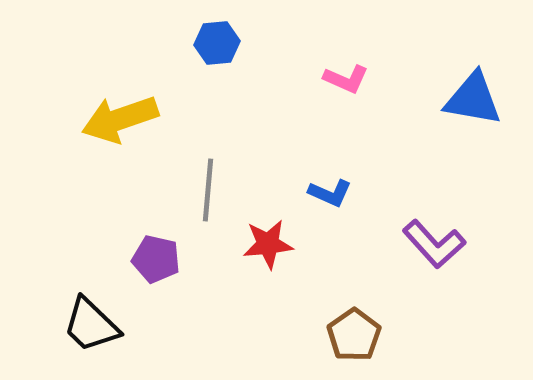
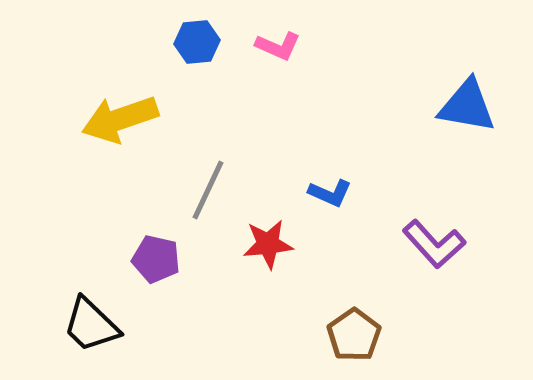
blue hexagon: moved 20 px left, 1 px up
pink L-shape: moved 68 px left, 33 px up
blue triangle: moved 6 px left, 7 px down
gray line: rotated 20 degrees clockwise
